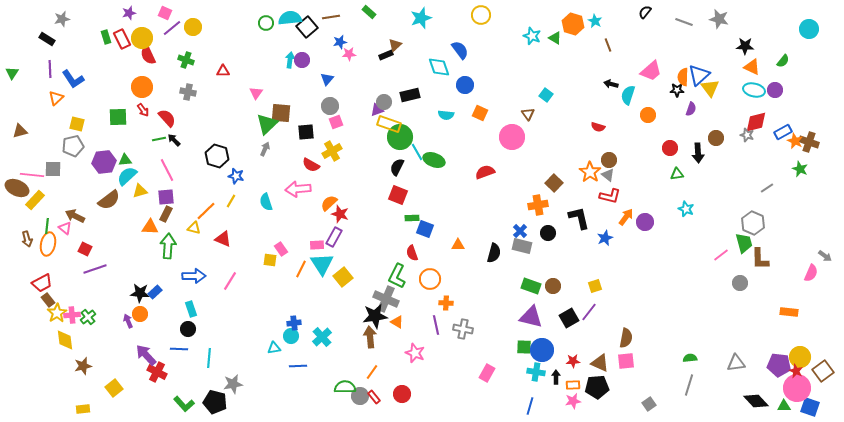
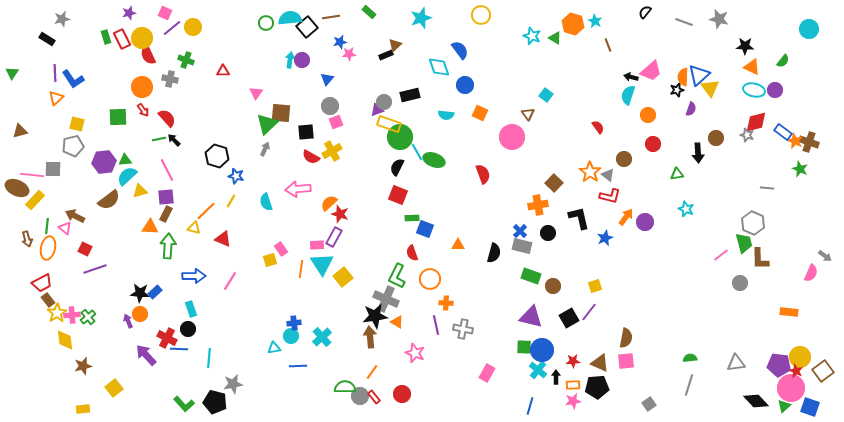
purple line at (50, 69): moved 5 px right, 4 px down
black arrow at (611, 84): moved 20 px right, 7 px up
black star at (677, 90): rotated 16 degrees counterclockwise
gray cross at (188, 92): moved 18 px left, 13 px up
red semicircle at (598, 127): rotated 144 degrees counterclockwise
blue rectangle at (783, 132): rotated 66 degrees clockwise
red circle at (670, 148): moved 17 px left, 4 px up
brown circle at (609, 160): moved 15 px right, 1 px up
red semicircle at (311, 165): moved 8 px up
red semicircle at (485, 172): moved 2 px left, 2 px down; rotated 90 degrees clockwise
gray line at (767, 188): rotated 40 degrees clockwise
orange ellipse at (48, 244): moved 4 px down
yellow square at (270, 260): rotated 24 degrees counterclockwise
orange line at (301, 269): rotated 18 degrees counterclockwise
green rectangle at (531, 286): moved 10 px up
red cross at (157, 372): moved 10 px right, 34 px up
cyan cross at (536, 372): moved 2 px right, 2 px up; rotated 30 degrees clockwise
pink circle at (797, 388): moved 6 px left
green triangle at (784, 406): rotated 40 degrees counterclockwise
